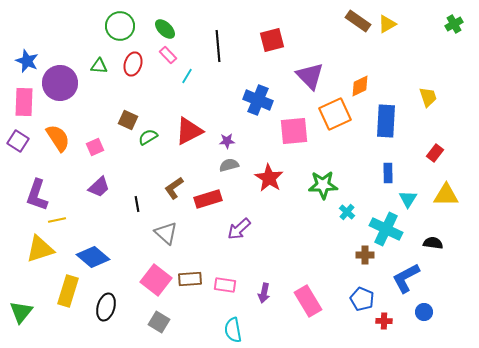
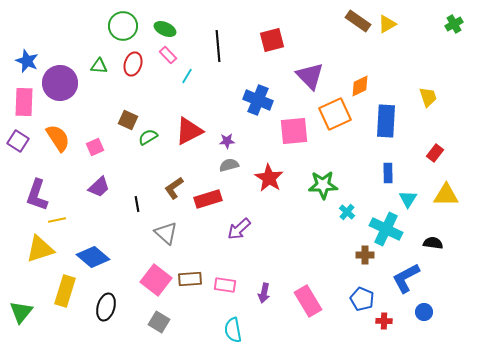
green circle at (120, 26): moved 3 px right
green ellipse at (165, 29): rotated 20 degrees counterclockwise
yellow rectangle at (68, 291): moved 3 px left
